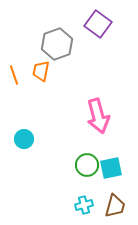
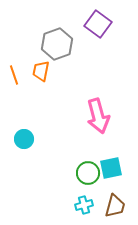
green circle: moved 1 px right, 8 px down
